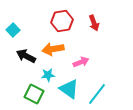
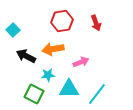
red arrow: moved 2 px right
cyan triangle: rotated 35 degrees counterclockwise
